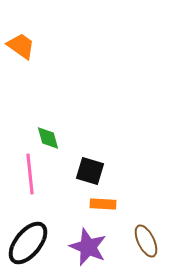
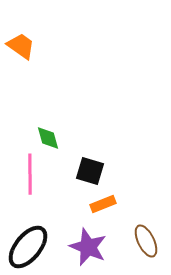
pink line: rotated 6 degrees clockwise
orange rectangle: rotated 25 degrees counterclockwise
black ellipse: moved 4 px down
